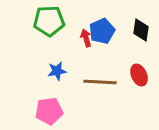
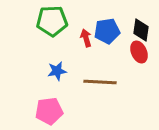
green pentagon: moved 3 px right
blue pentagon: moved 5 px right; rotated 15 degrees clockwise
red ellipse: moved 23 px up
